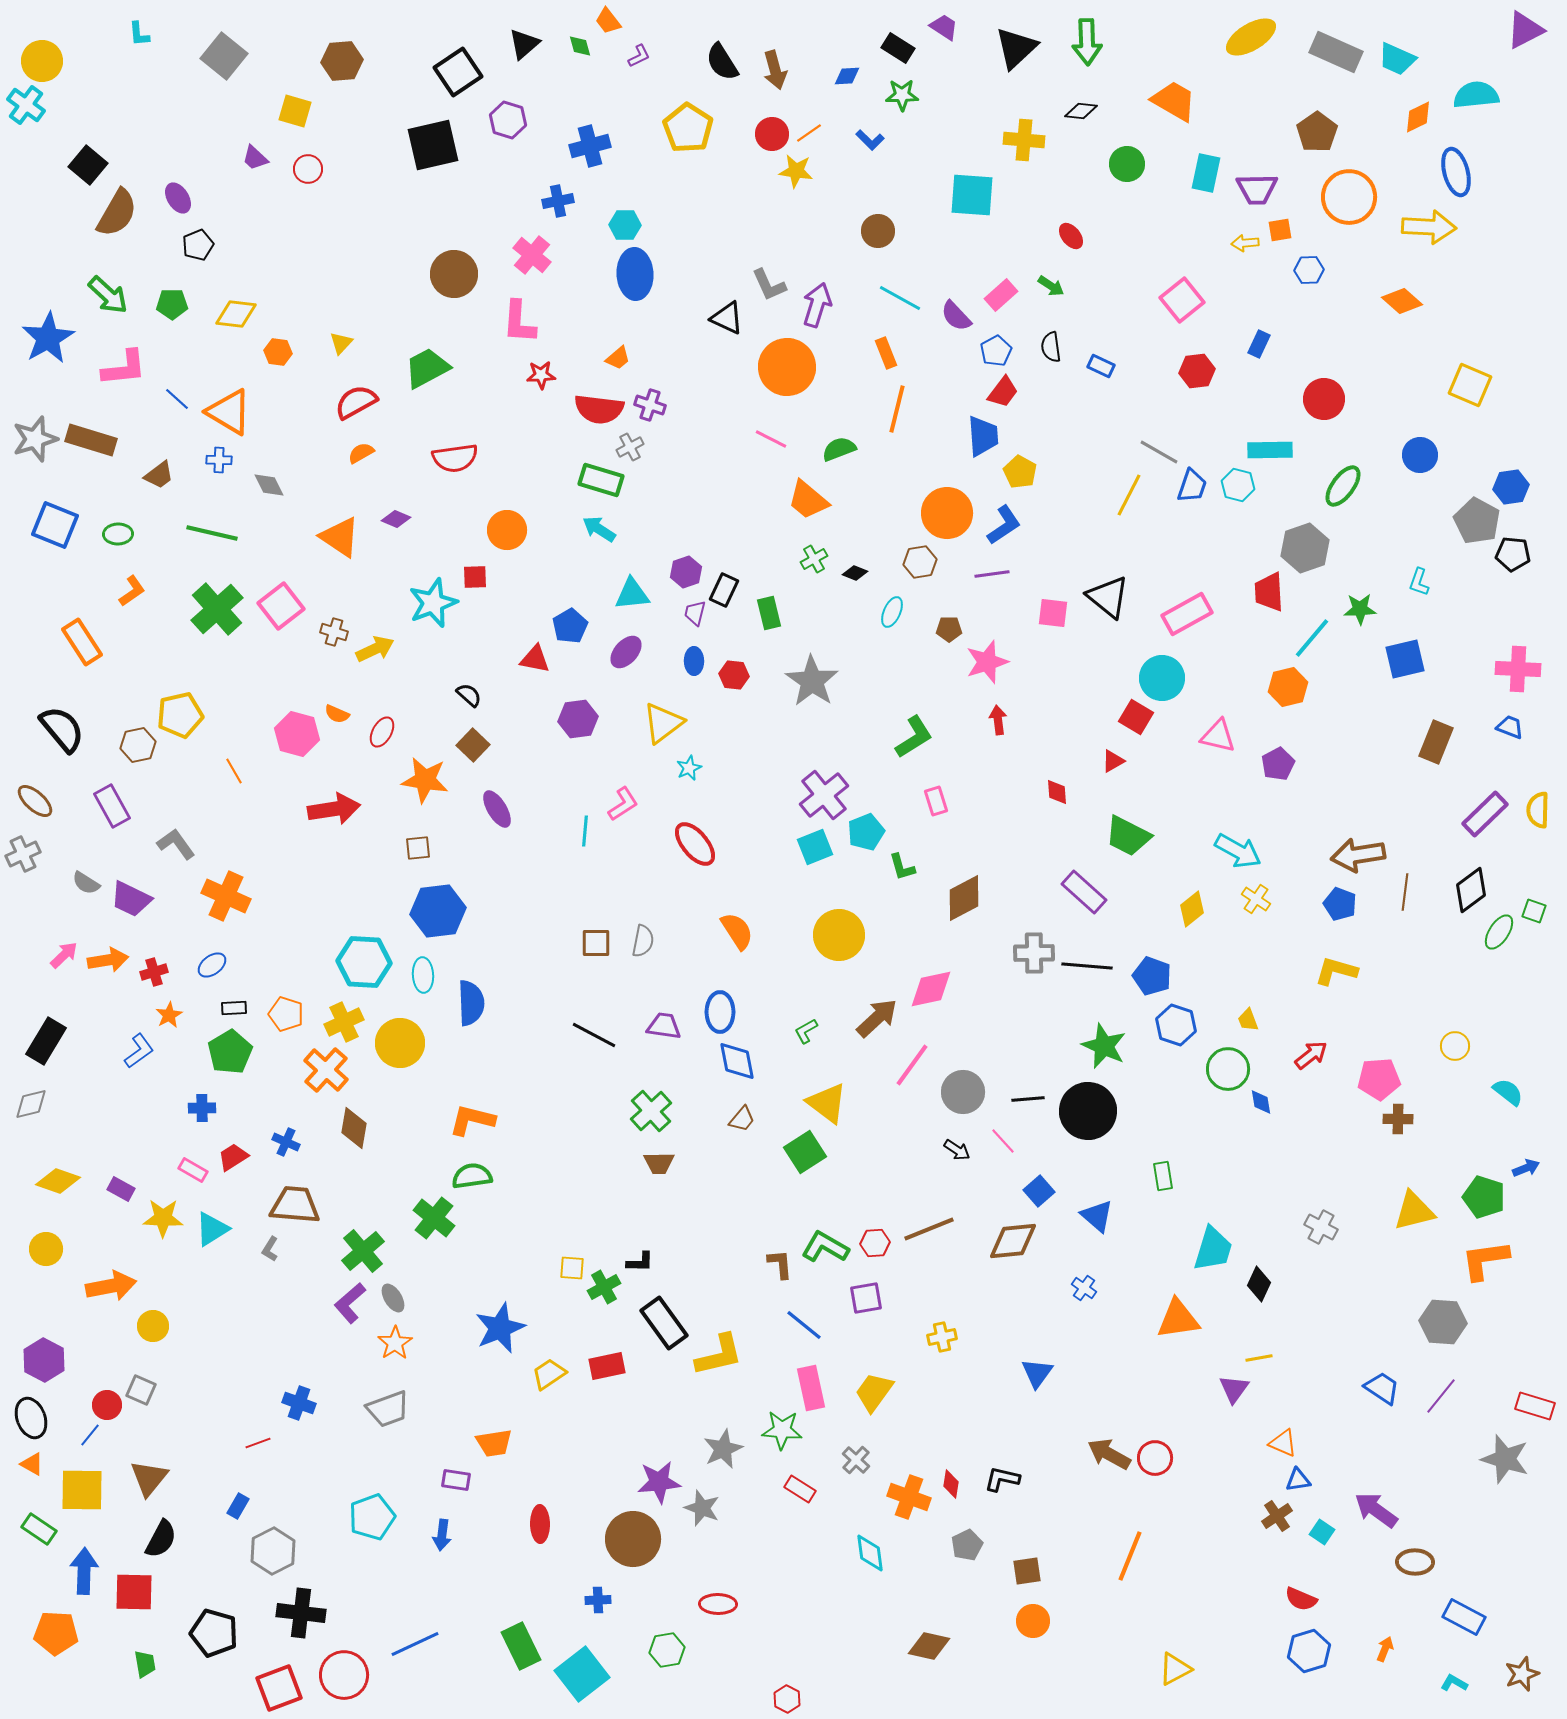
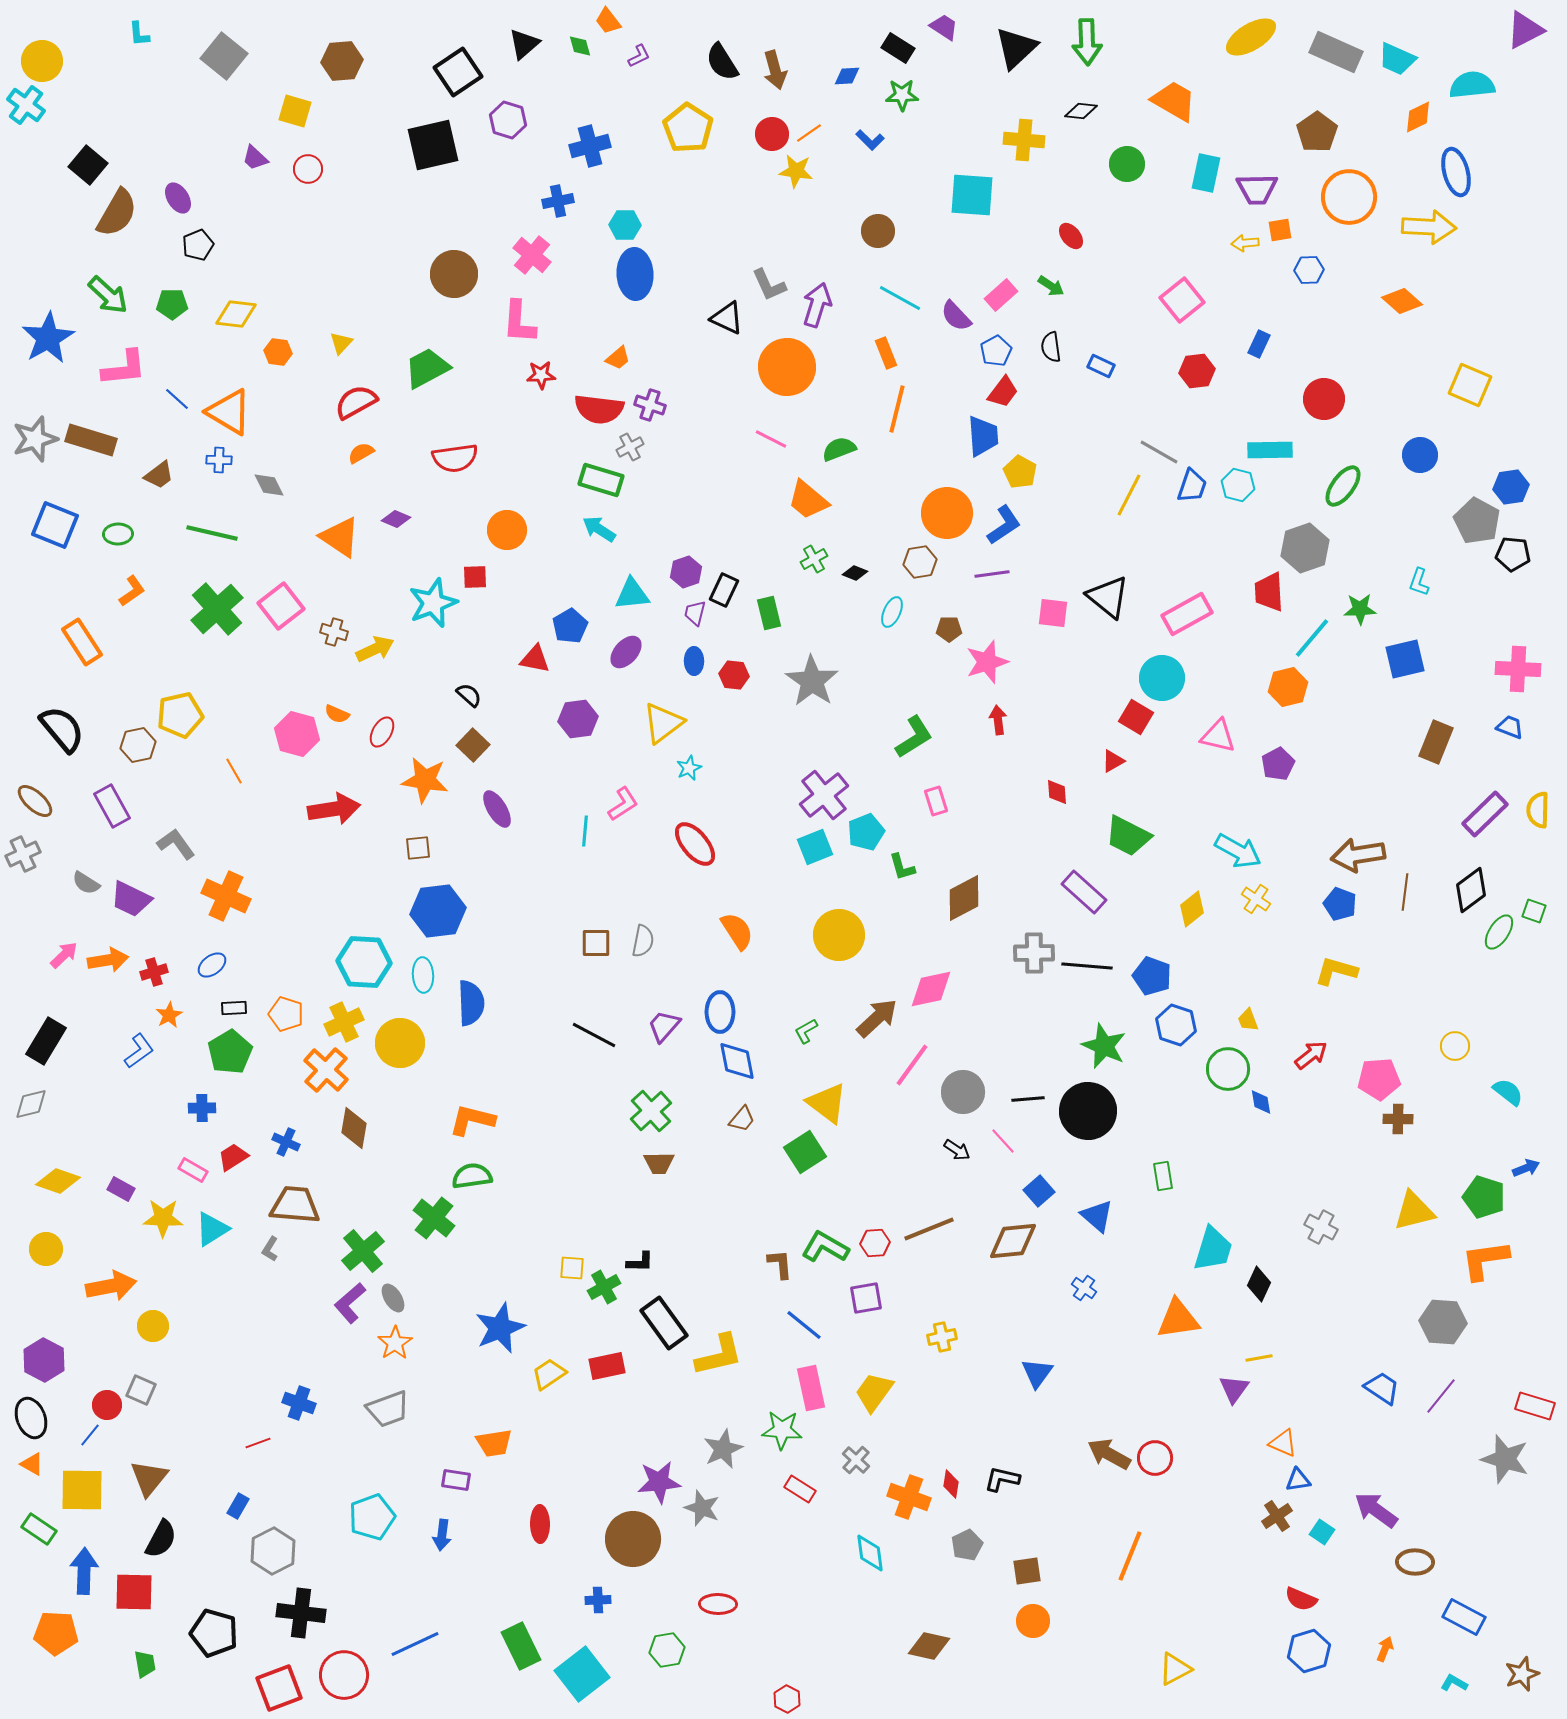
cyan semicircle at (1476, 95): moved 4 px left, 10 px up
purple trapezoid at (664, 1026): rotated 57 degrees counterclockwise
